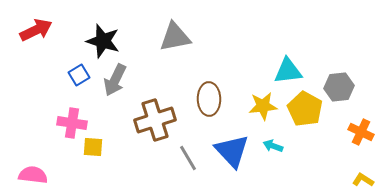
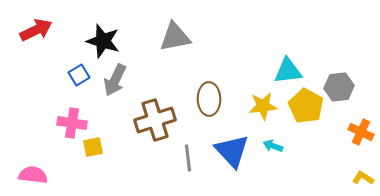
yellow pentagon: moved 1 px right, 3 px up
yellow square: rotated 15 degrees counterclockwise
gray line: rotated 24 degrees clockwise
yellow L-shape: moved 2 px up
